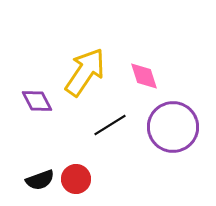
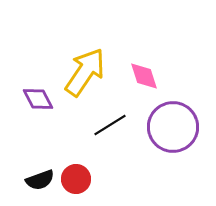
purple diamond: moved 1 px right, 2 px up
